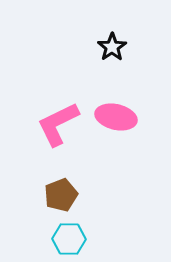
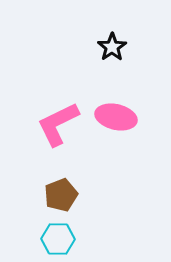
cyan hexagon: moved 11 px left
